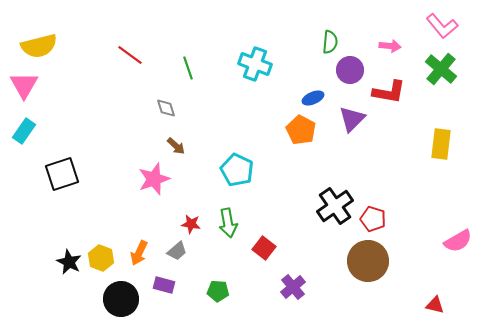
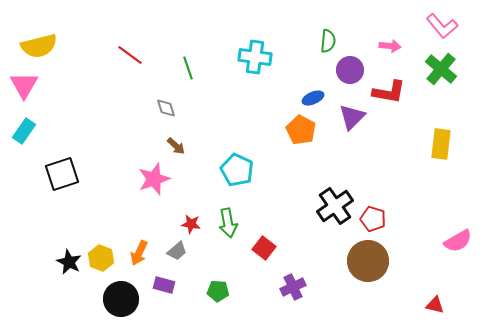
green semicircle: moved 2 px left, 1 px up
cyan cross: moved 7 px up; rotated 12 degrees counterclockwise
purple triangle: moved 2 px up
purple cross: rotated 15 degrees clockwise
